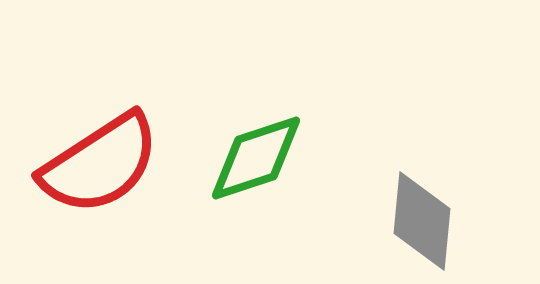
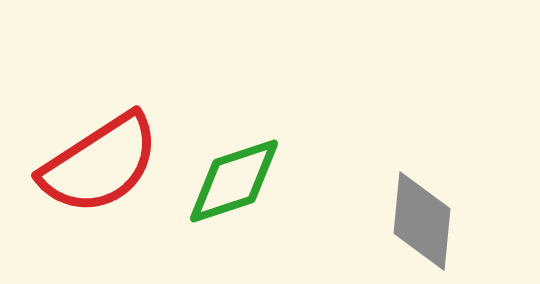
green diamond: moved 22 px left, 23 px down
